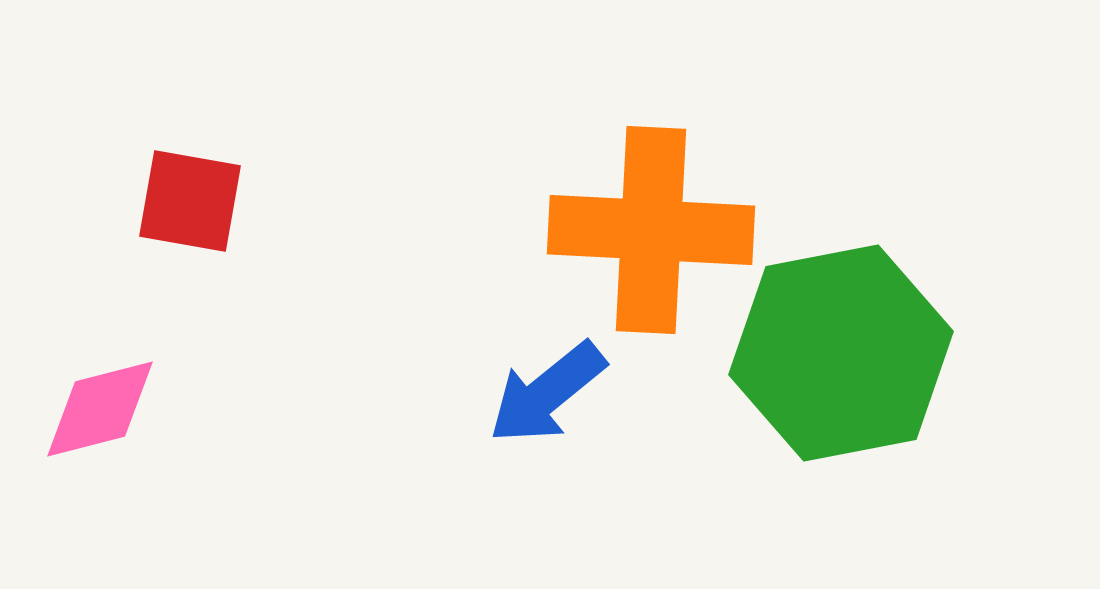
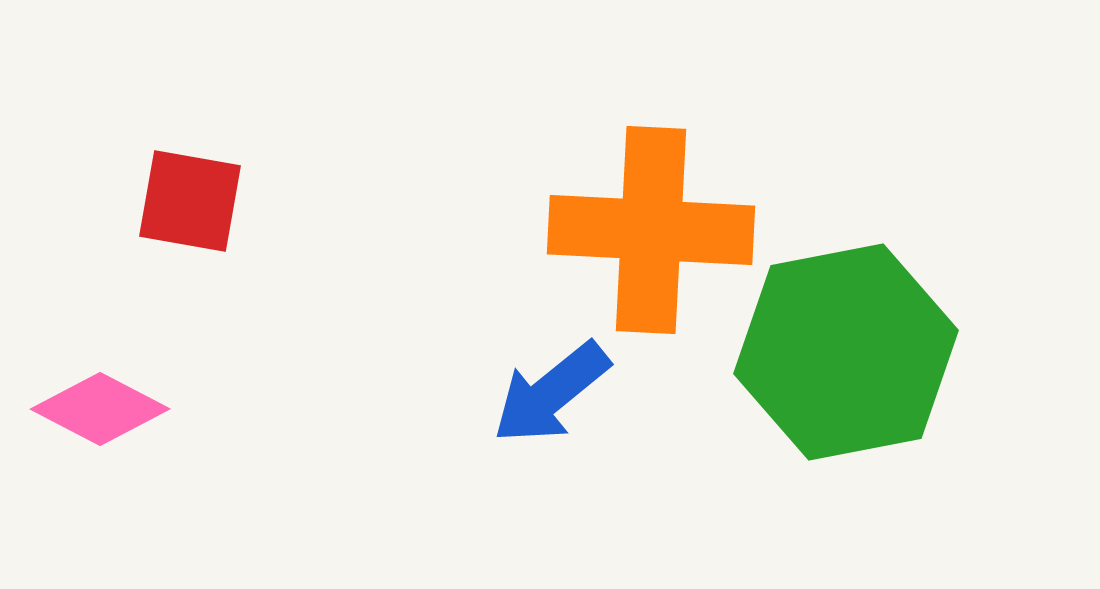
green hexagon: moved 5 px right, 1 px up
blue arrow: moved 4 px right
pink diamond: rotated 42 degrees clockwise
